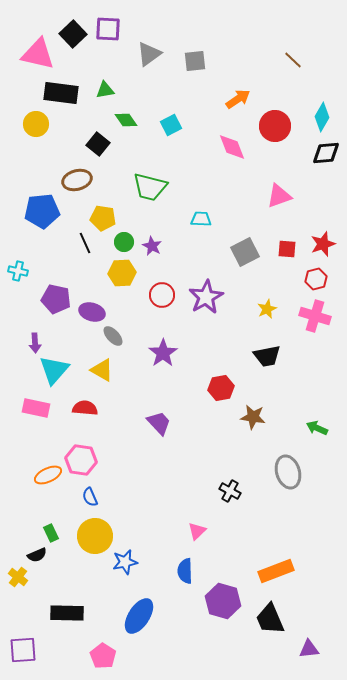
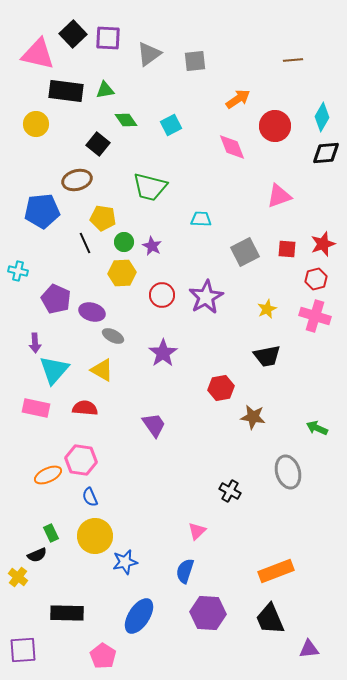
purple square at (108, 29): moved 9 px down
brown line at (293, 60): rotated 48 degrees counterclockwise
black rectangle at (61, 93): moved 5 px right, 2 px up
purple pentagon at (56, 299): rotated 12 degrees clockwise
gray ellipse at (113, 336): rotated 20 degrees counterclockwise
purple trapezoid at (159, 423): moved 5 px left, 2 px down; rotated 8 degrees clockwise
blue semicircle at (185, 571): rotated 20 degrees clockwise
purple hexagon at (223, 601): moved 15 px left, 12 px down; rotated 12 degrees counterclockwise
